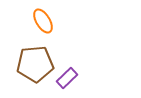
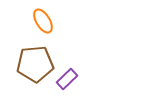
purple rectangle: moved 1 px down
